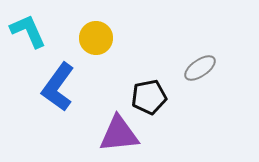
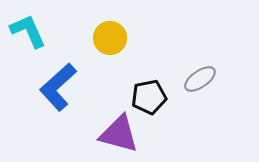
yellow circle: moved 14 px right
gray ellipse: moved 11 px down
blue L-shape: rotated 12 degrees clockwise
purple triangle: rotated 21 degrees clockwise
